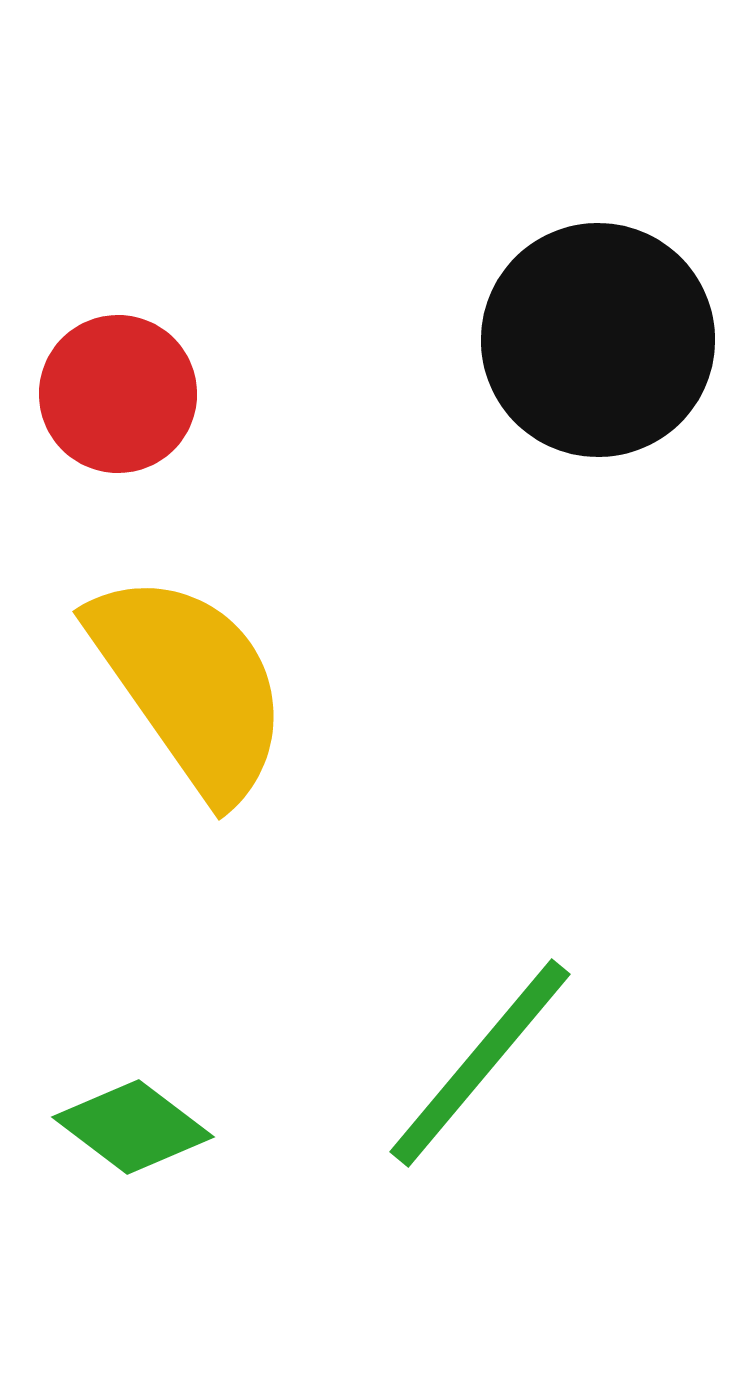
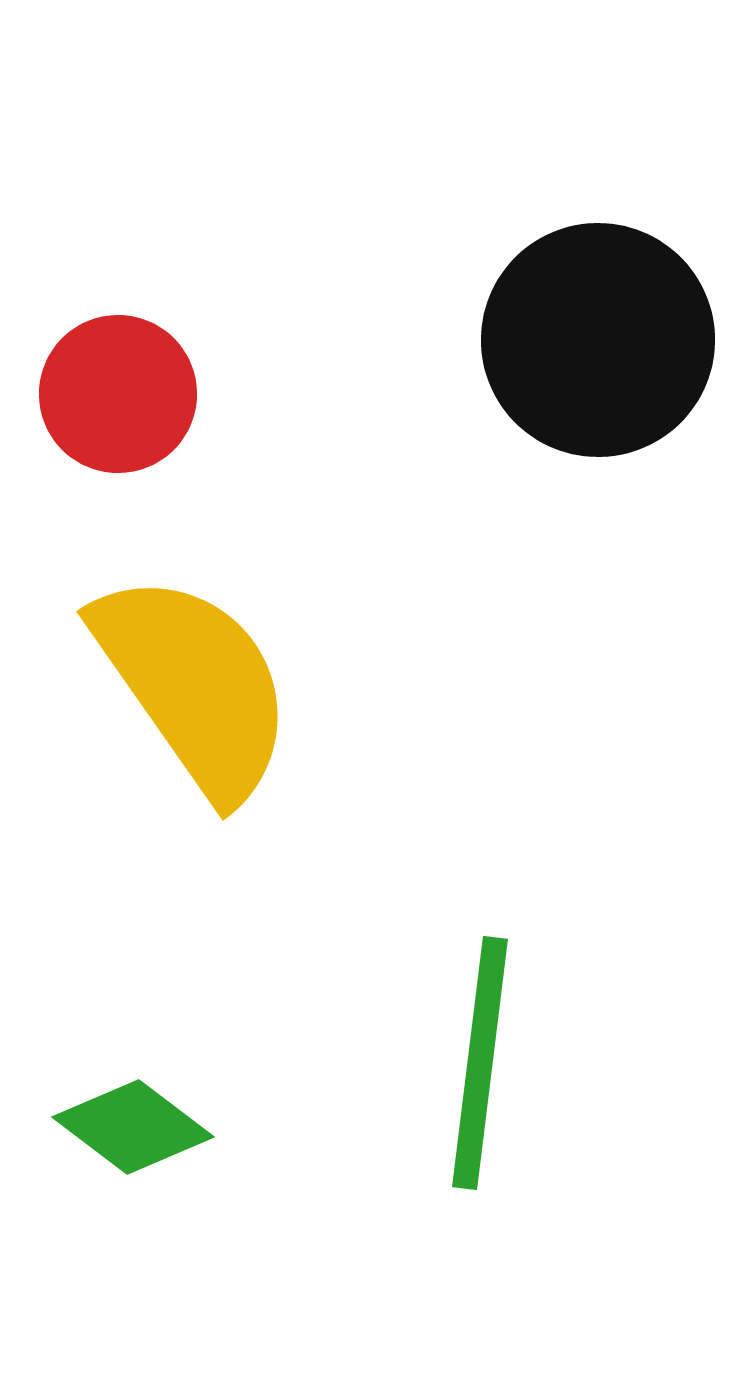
yellow semicircle: moved 4 px right
green line: rotated 33 degrees counterclockwise
